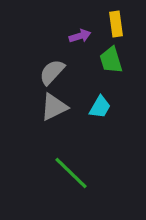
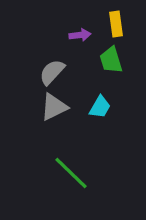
purple arrow: moved 1 px up; rotated 10 degrees clockwise
